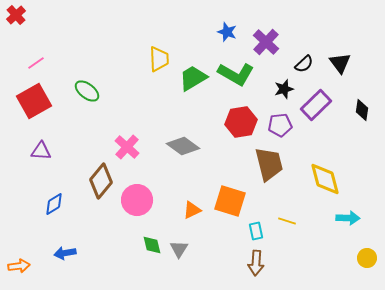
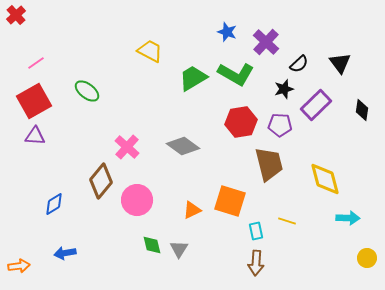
yellow trapezoid: moved 9 px left, 8 px up; rotated 60 degrees counterclockwise
black semicircle: moved 5 px left
purple pentagon: rotated 10 degrees clockwise
purple triangle: moved 6 px left, 15 px up
